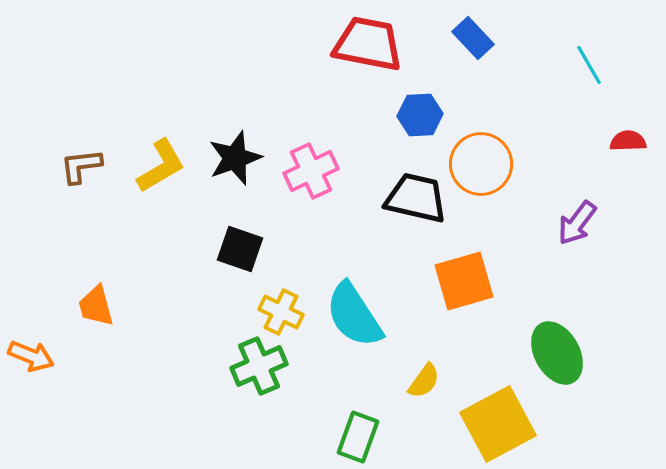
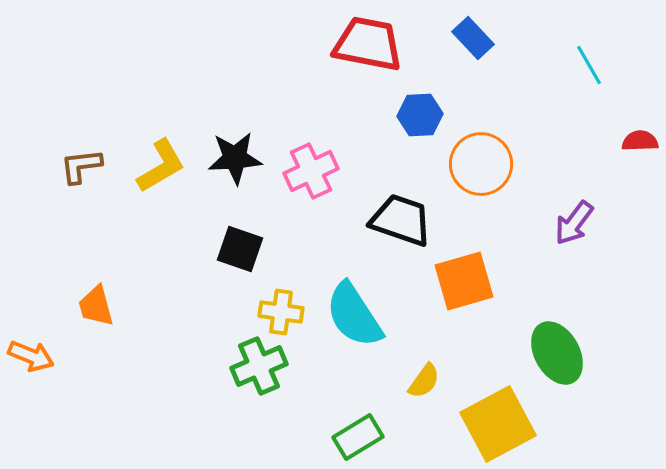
red semicircle: moved 12 px right
black star: rotated 16 degrees clockwise
black trapezoid: moved 15 px left, 22 px down; rotated 6 degrees clockwise
purple arrow: moved 3 px left
yellow cross: rotated 18 degrees counterclockwise
green rectangle: rotated 39 degrees clockwise
